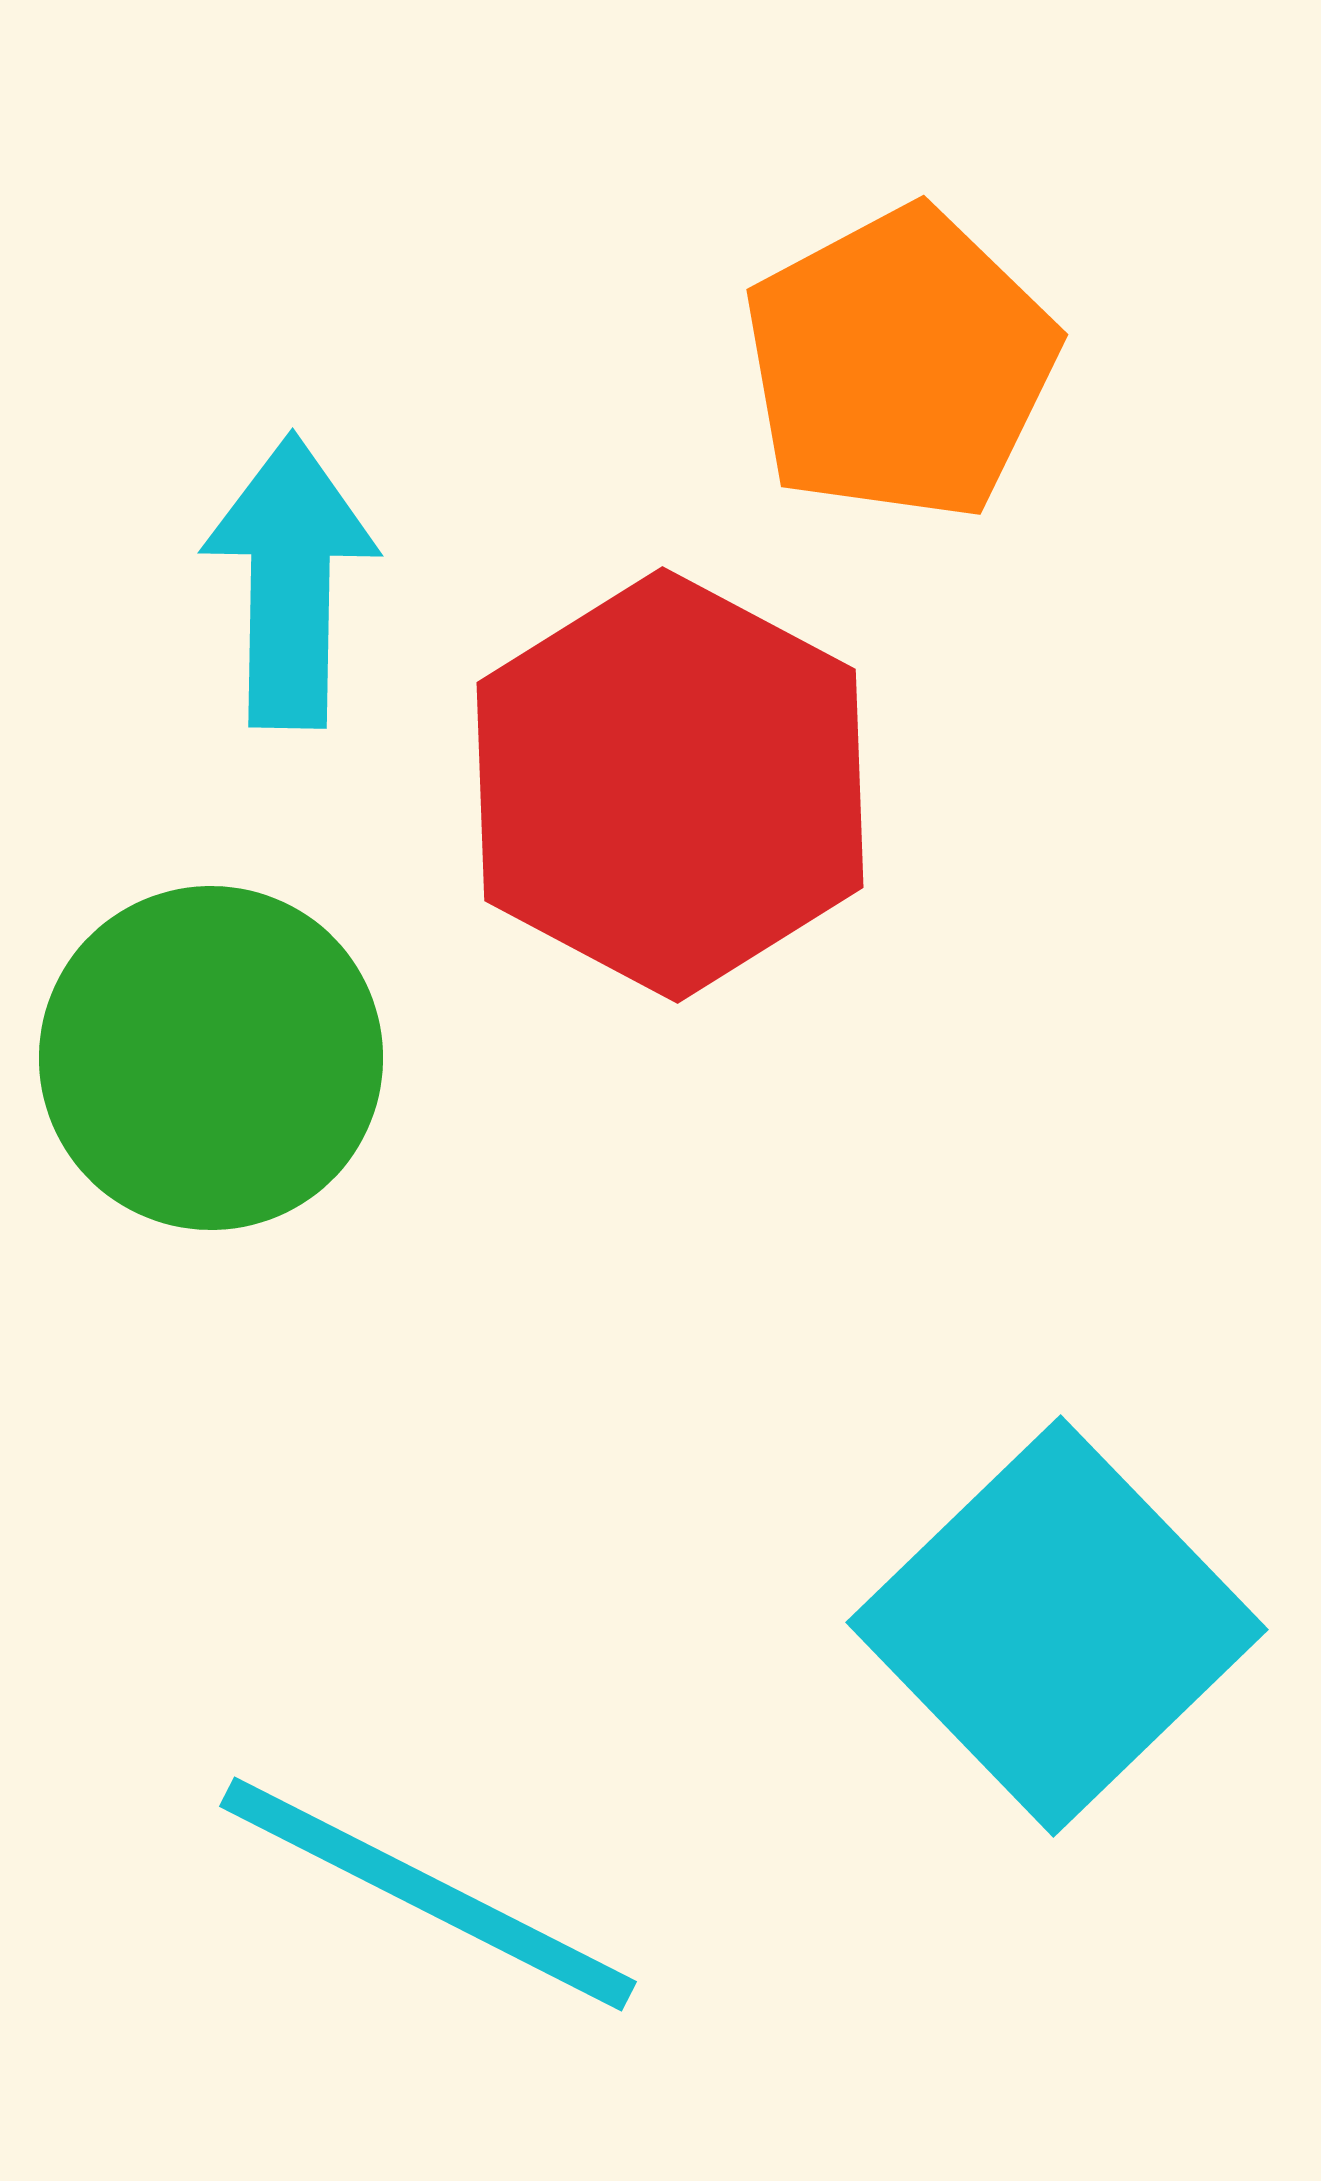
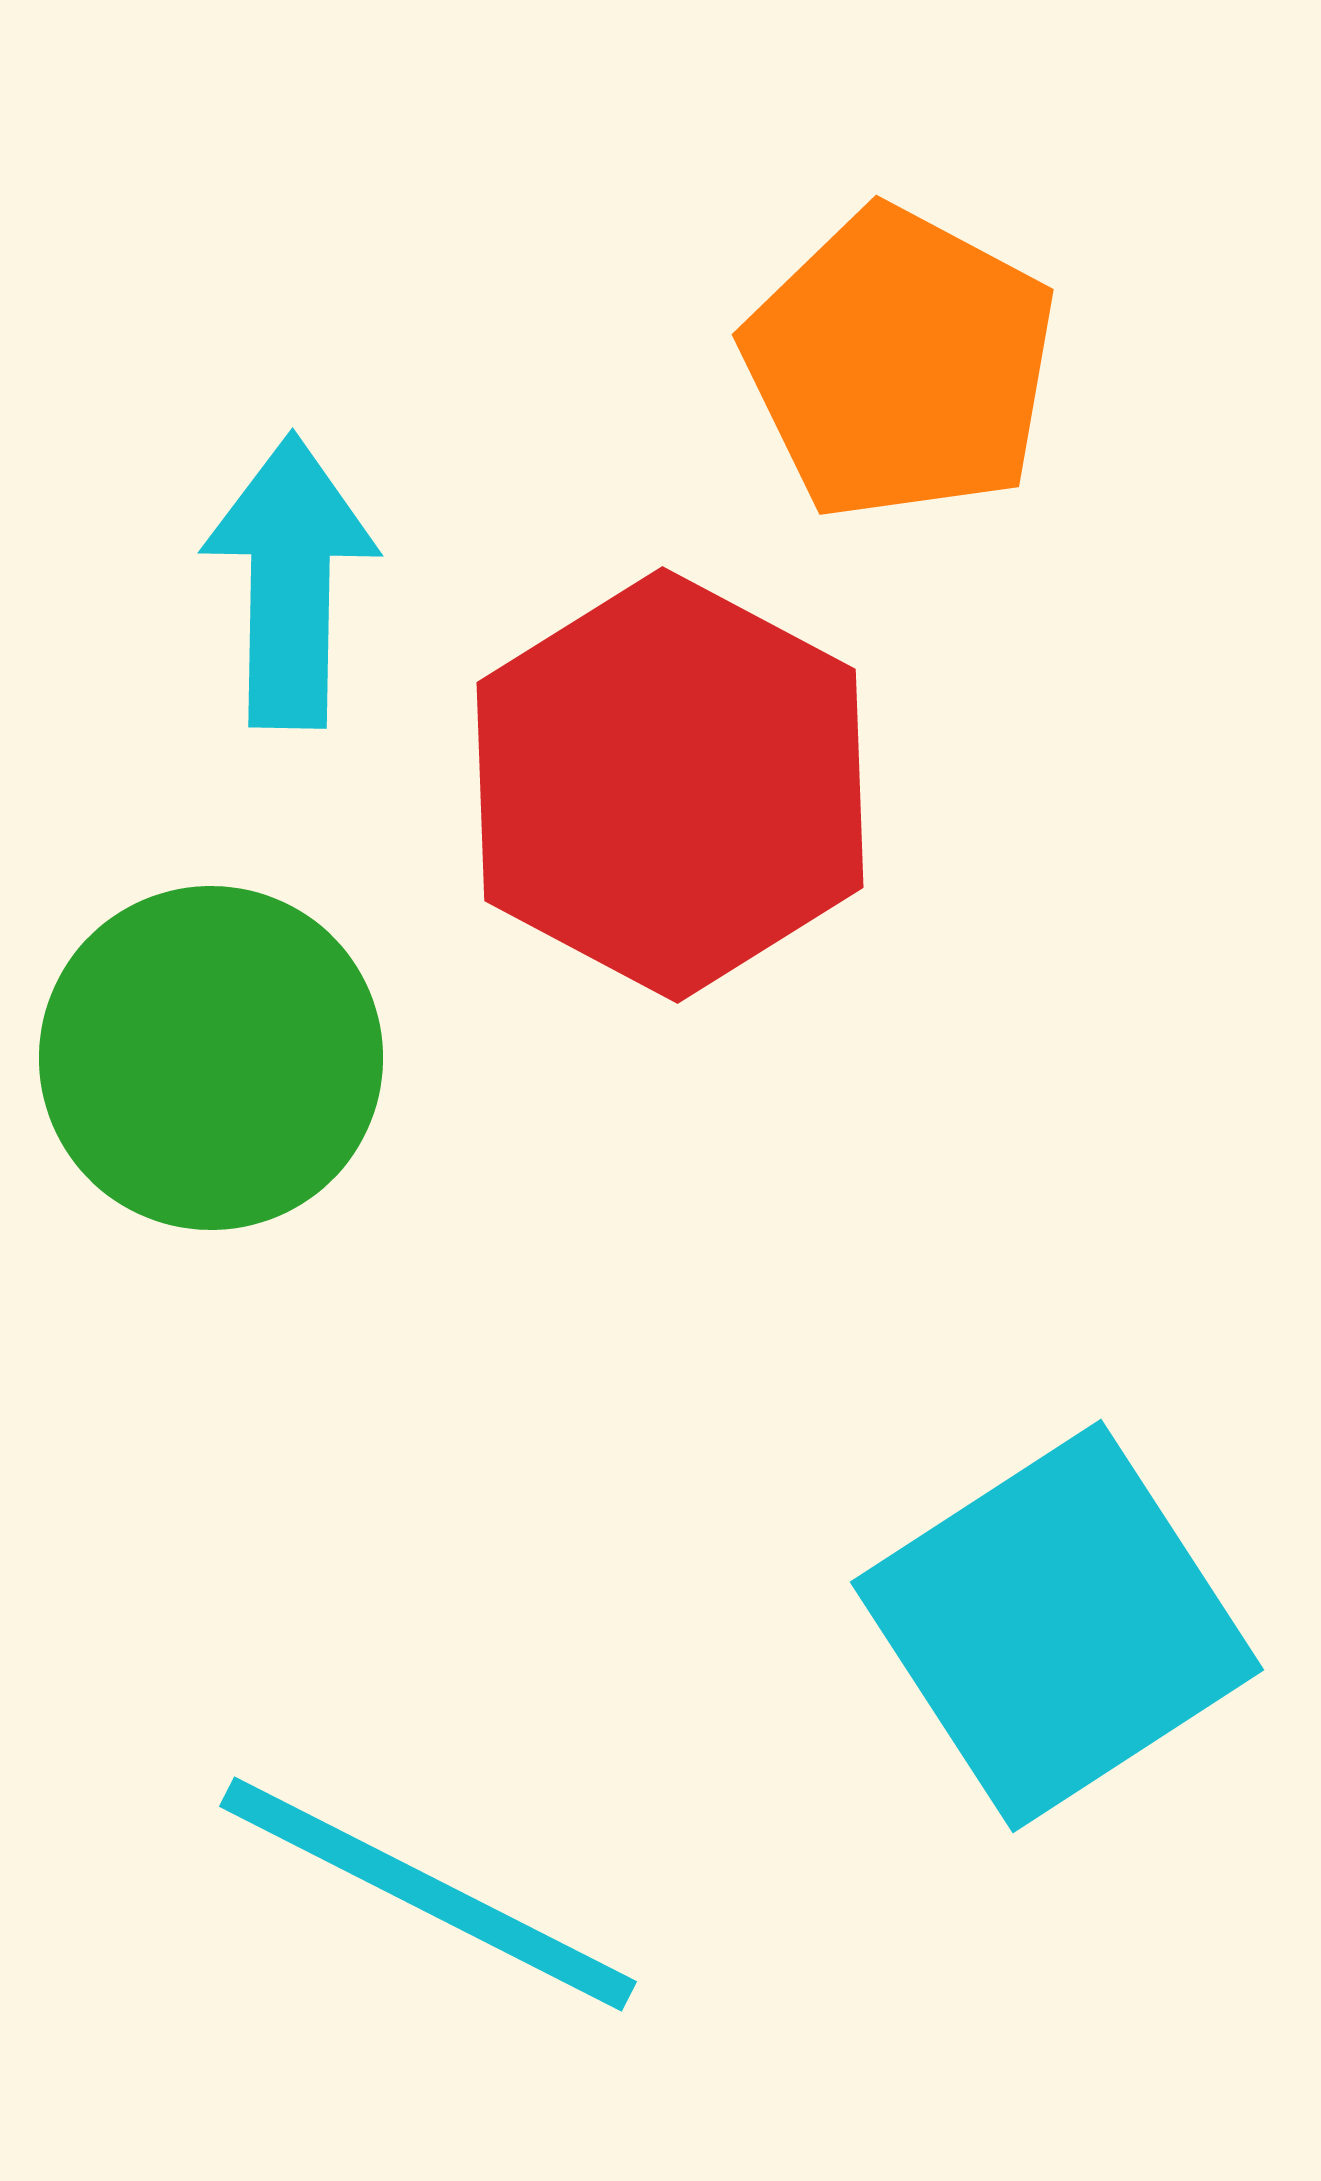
orange pentagon: rotated 16 degrees counterclockwise
cyan square: rotated 11 degrees clockwise
